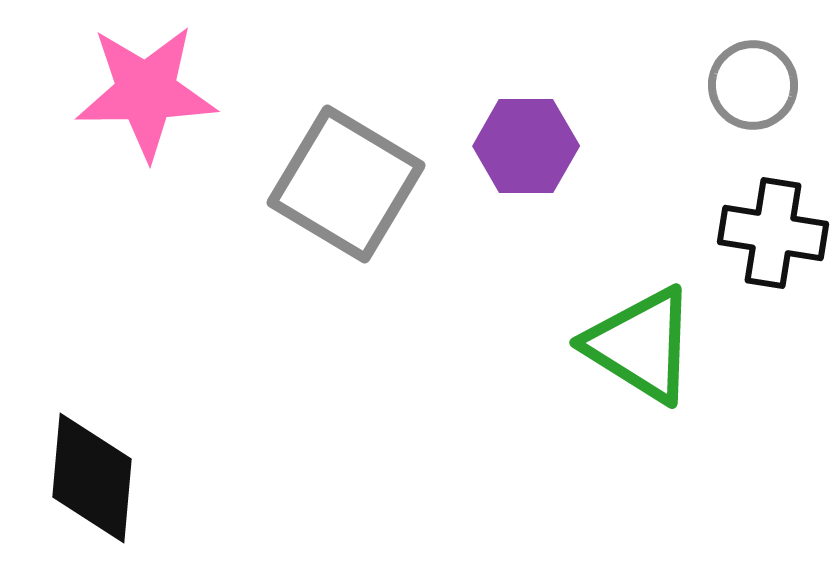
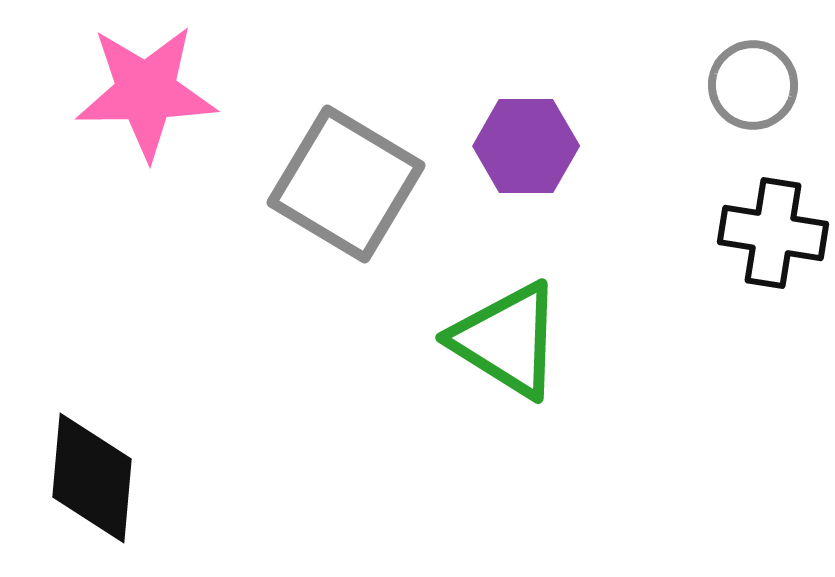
green triangle: moved 134 px left, 5 px up
